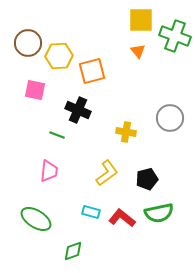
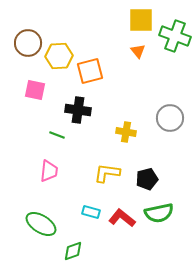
orange square: moved 2 px left
black cross: rotated 15 degrees counterclockwise
yellow L-shape: rotated 136 degrees counterclockwise
green ellipse: moved 5 px right, 5 px down
